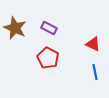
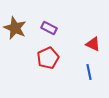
red pentagon: rotated 20 degrees clockwise
blue line: moved 6 px left
